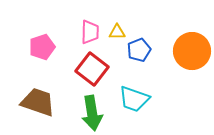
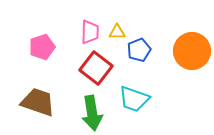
red square: moved 4 px right, 1 px up
